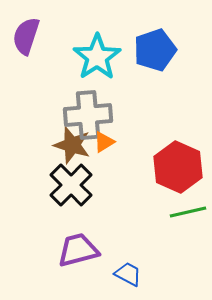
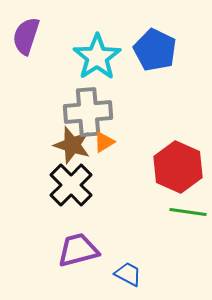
blue pentagon: rotated 27 degrees counterclockwise
gray cross: moved 3 px up
green line: rotated 21 degrees clockwise
